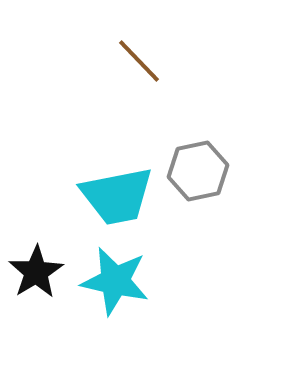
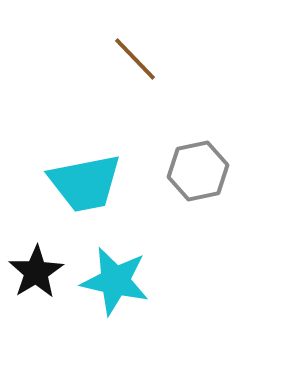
brown line: moved 4 px left, 2 px up
cyan trapezoid: moved 32 px left, 13 px up
